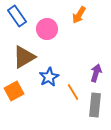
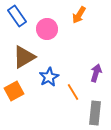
gray rectangle: moved 8 px down
